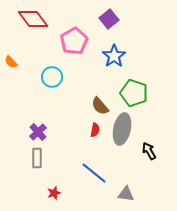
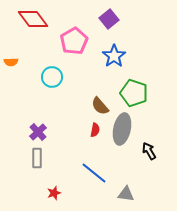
orange semicircle: rotated 48 degrees counterclockwise
